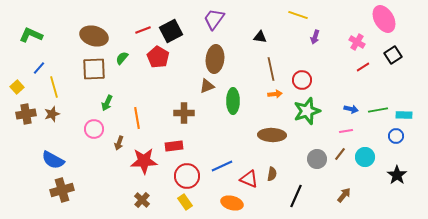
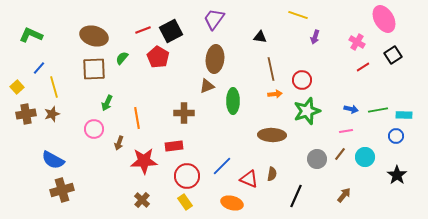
blue line at (222, 166): rotated 20 degrees counterclockwise
